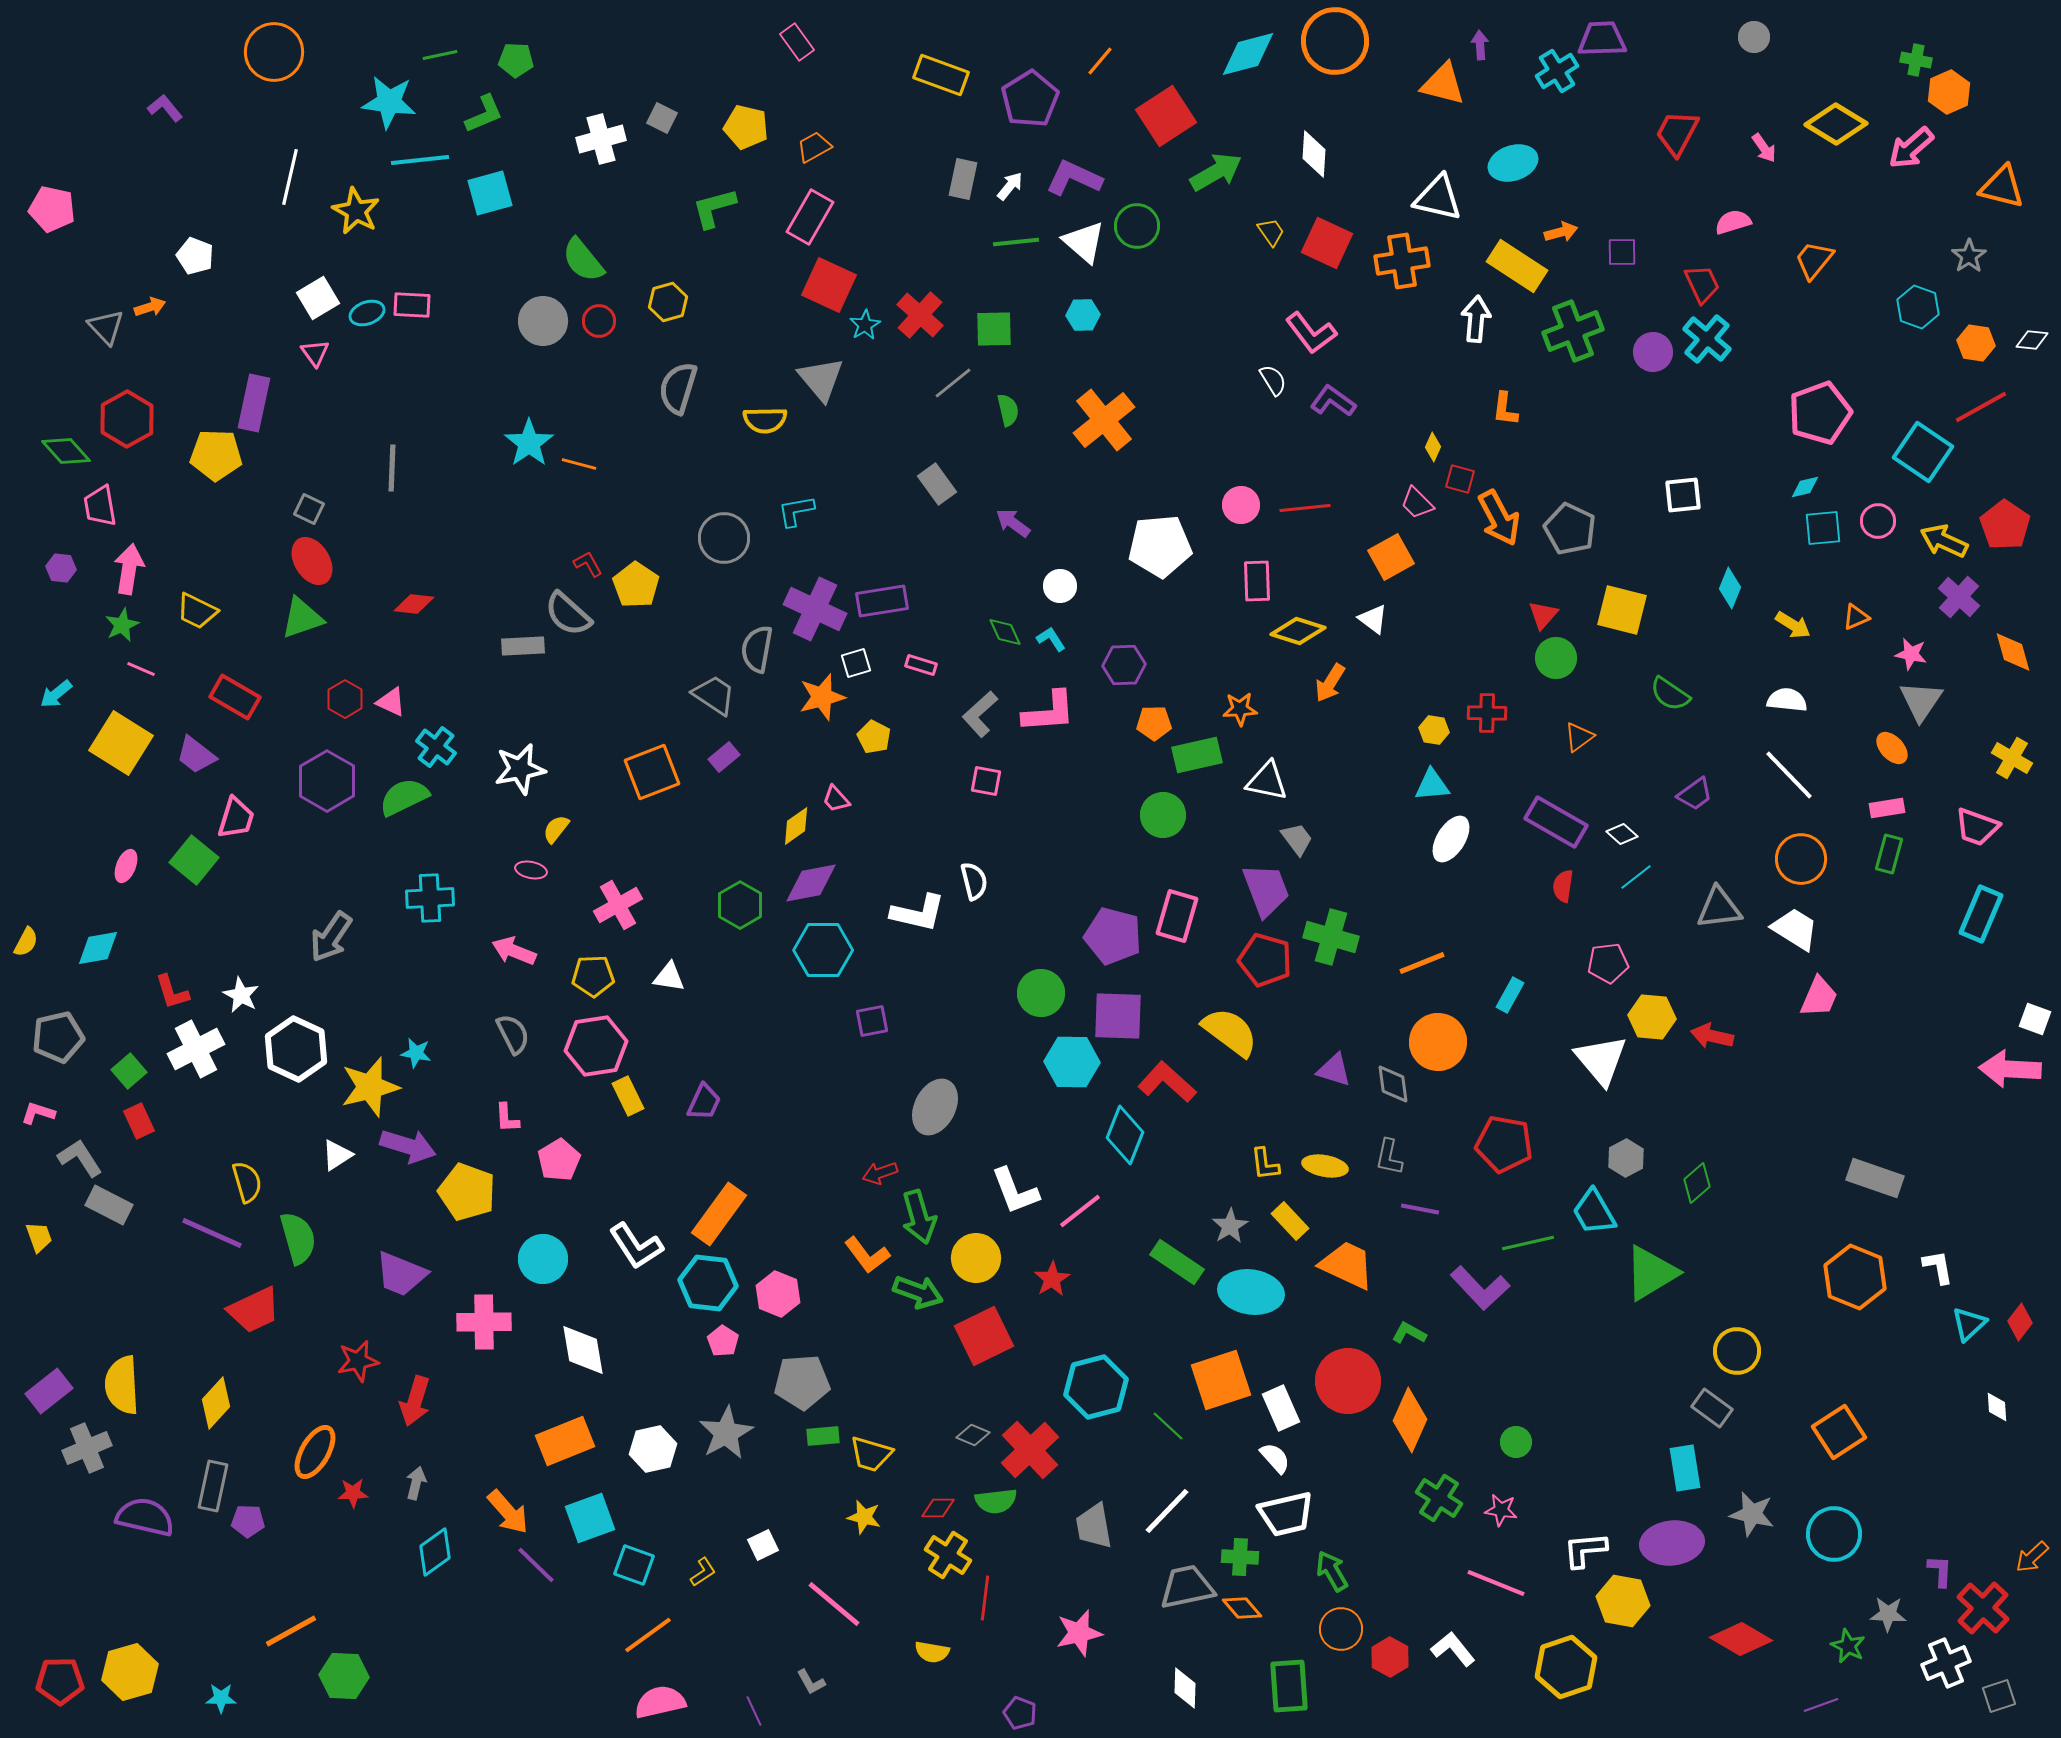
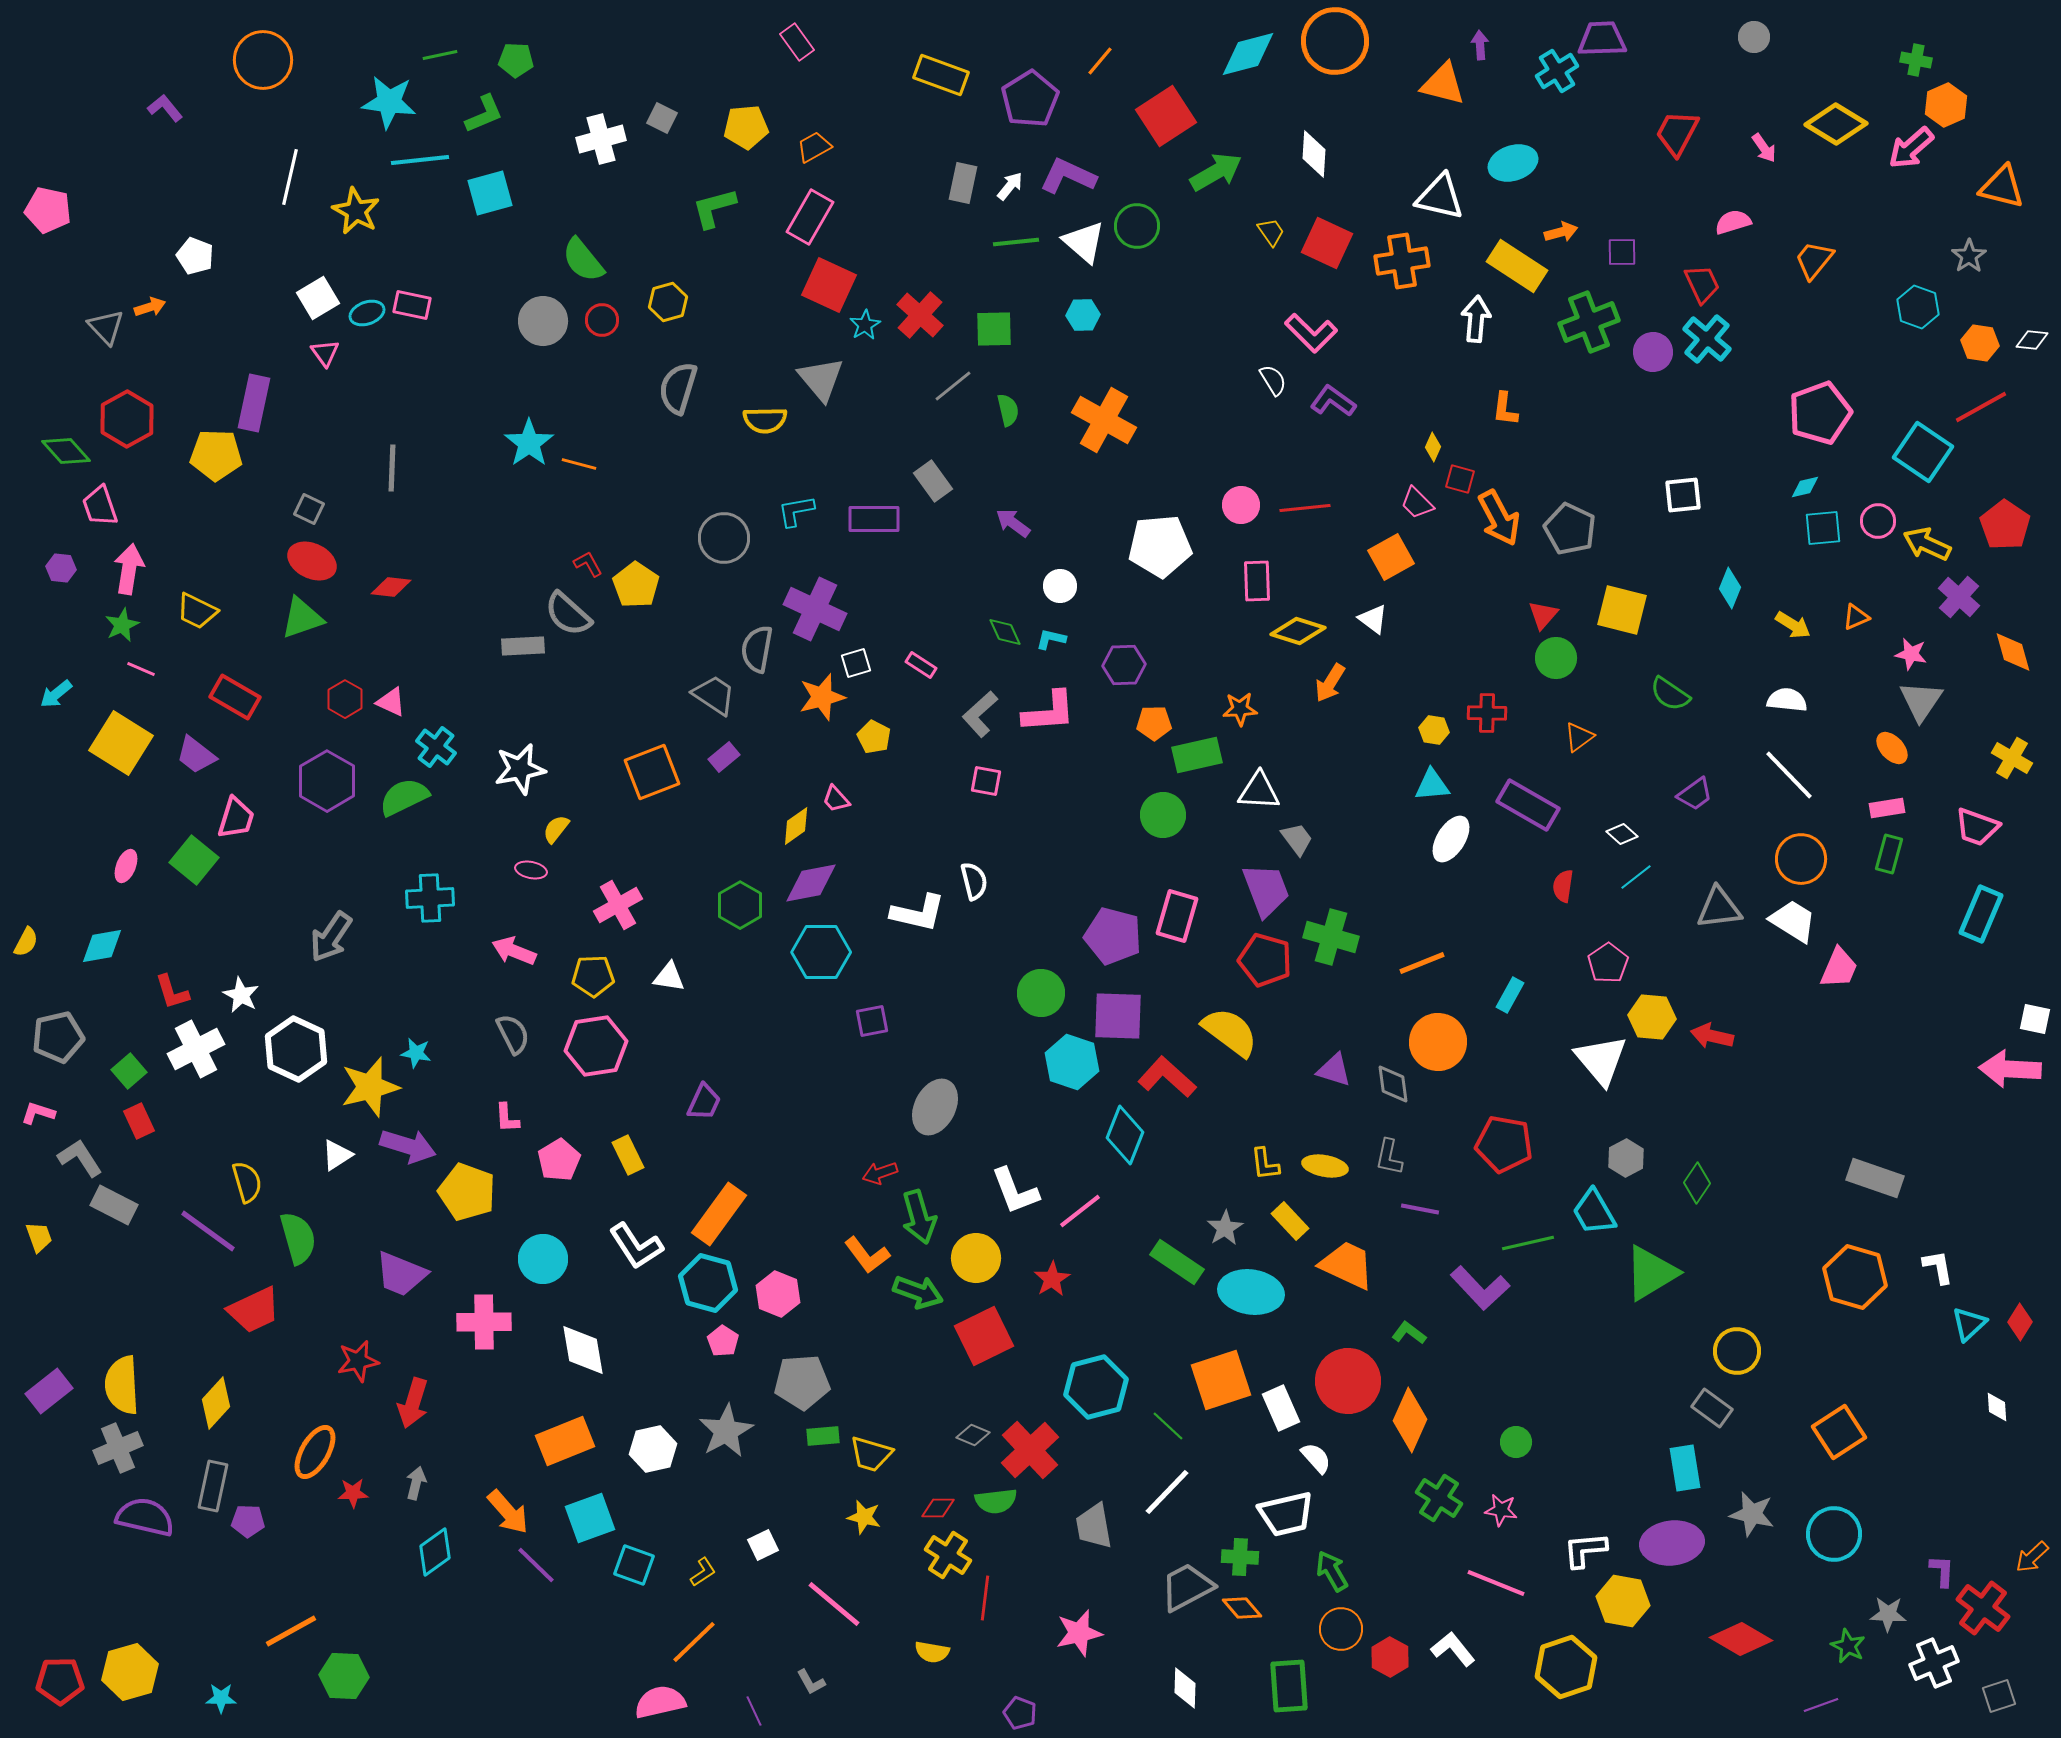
orange circle at (274, 52): moved 11 px left, 8 px down
orange hexagon at (1949, 92): moved 3 px left, 13 px down
yellow pentagon at (746, 127): rotated 18 degrees counterclockwise
purple L-shape at (1074, 178): moved 6 px left, 2 px up
gray rectangle at (963, 179): moved 4 px down
white triangle at (1438, 198): moved 2 px right, 1 px up
pink pentagon at (52, 209): moved 4 px left, 1 px down
pink rectangle at (412, 305): rotated 9 degrees clockwise
red circle at (599, 321): moved 3 px right, 1 px up
green cross at (1573, 331): moved 16 px right, 9 px up
pink L-shape at (1311, 333): rotated 8 degrees counterclockwise
orange hexagon at (1976, 343): moved 4 px right
pink triangle at (315, 353): moved 10 px right
gray line at (953, 383): moved 3 px down
orange cross at (1104, 420): rotated 22 degrees counterclockwise
gray rectangle at (937, 484): moved 4 px left, 3 px up
pink trapezoid at (100, 506): rotated 9 degrees counterclockwise
yellow arrow at (1944, 541): moved 17 px left, 3 px down
red ellipse at (312, 561): rotated 33 degrees counterclockwise
purple rectangle at (882, 601): moved 8 px left, 82 px up; rotated 9 degrees clockwise
red diamond at (414, 604): moved 23 px left, 17 px up
cyan L-shape at (1051, 639): rotated 44 degrees counterclockwise
pink rectangle at (921, 665): rotated 16 degrees clockwise
white triangle at (1267, 781): moved 8 px left, 10 px down; rotated 9 degrees counterclockwise
purple rectangle at (1556, 822): moved 28 px left, 17 px up
white trapezoid at (1795, 929): moved 2 px left, 8 px up
cyan diamond at (98, 948): moved 4 px right, 2 px up
cyan hexagon at (823, 950): moved 2 px left, 2 px down
pink pentagon at (1608, 963): rotated 27 degrees counterclockwise
pink trapezoid at (1819, 997): moved 20 px right, 29 px up
white square at (2035, 1019): rotated 8 degrees counterclockwise
cyan hexagon at (1072, 1062): rotated 18 degrees clockwise
red L-shape at (1167, 1082): moved 5 px up
yellow rectangle at (628, 1096): moved 59 px down
green diamond at (1697, 1183): rotated 15 degrees counterclockwise
gray rectangle at (109, 1205): moved 5 px right
gray star at (1230, 1226): moved 5 px left, 2 px down
purple line at (212, 1233): moved 4 px left, 2 px up; rotated 12 degrees clockwise
orange hexagon at (1855, 1277): rotated 6 degrees counterclockwise
cyan hexagon at (708, 1283): rotated 8 degrees clockwise
red diamond at (2020, 1322): rotated 6 degrees counterclockwise
green L-shape at (1409, 1333): rotated 8 degrees clockwise
red arrow at (415, 1401): moved 2 px left, 2 px down
gray star at (726, 1433): moved 2 px up
gray cross at (87, 1448): moved 31 px right
white semicircle at (1275, 1458): moved 41 px right
white line at (1167, 1511): moved 19 px up
purple L-shape at (1940, 1571): moved 2 px right
gray trapezoid at (1187, 1587): rotated 16 degrees counterclockwise
red cross at (1983, 1608): rotated 6 degrees counterclockwise
orange line at (648, 1635): moved 46 px right, 7 px down; rotated 8 degrees counterclockwise
white cross at (1946, 1663): moved 12 px left
